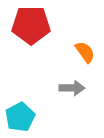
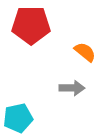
orange semicircle: rotated 15 degrees counterclockwise
cyan pentagon: moved 2 px left, 1 px down; rotated 16 degrees clockwise
